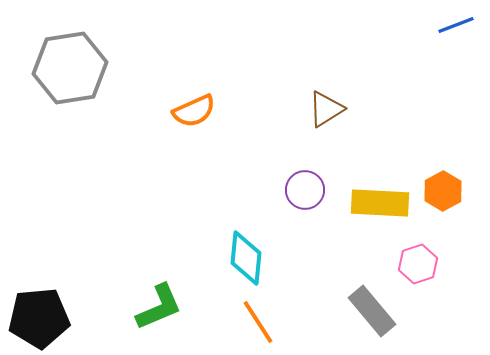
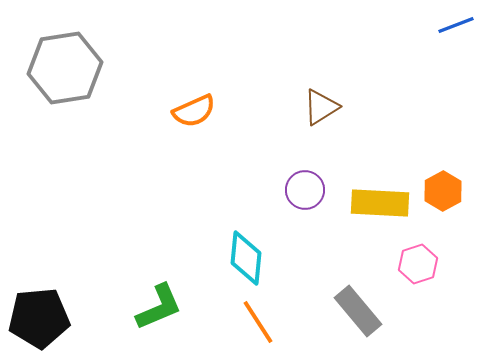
gray hexagon: moved 5 px left
brown triangle: moved 5 px left, 2 px up
gray rectangle: moved 14 px left
